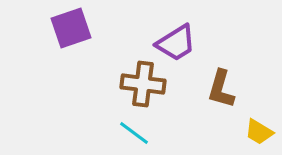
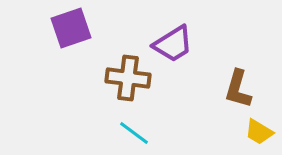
purple trapezoid: moved 3 px left, 1 px down
brown cross: moved 15 px left, 6 px up
brown L-shape: moved 17 px right
